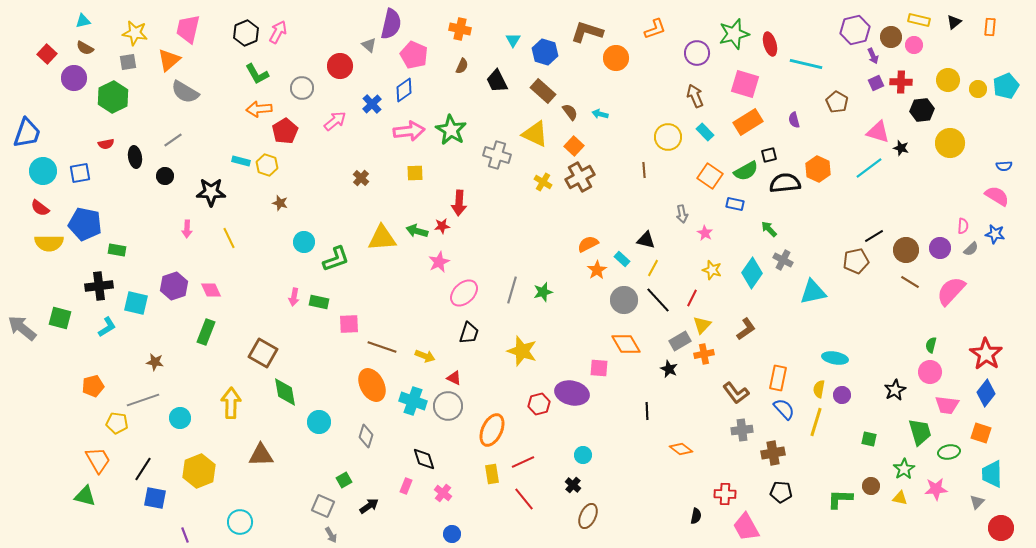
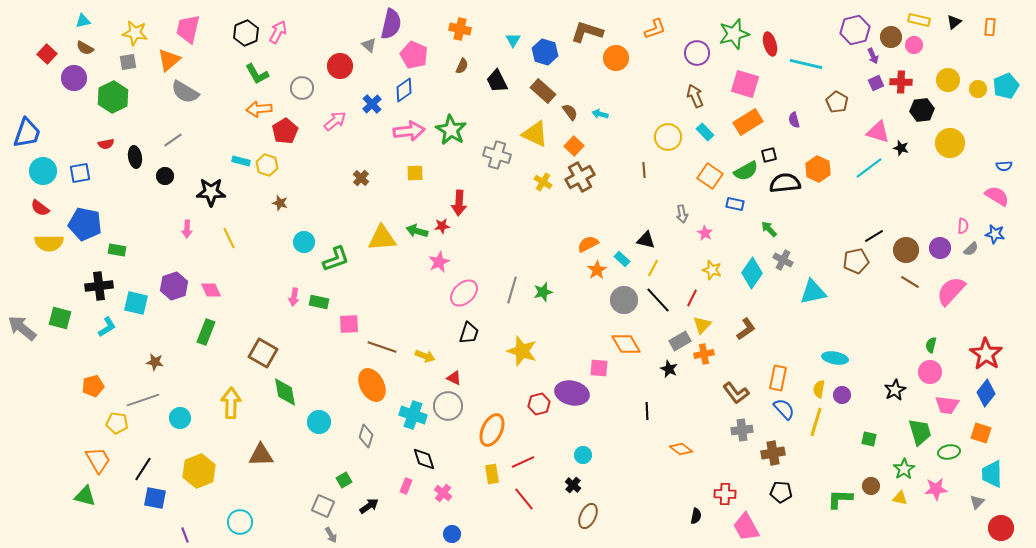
cyan cross at (413, 401): moved 14 px down
